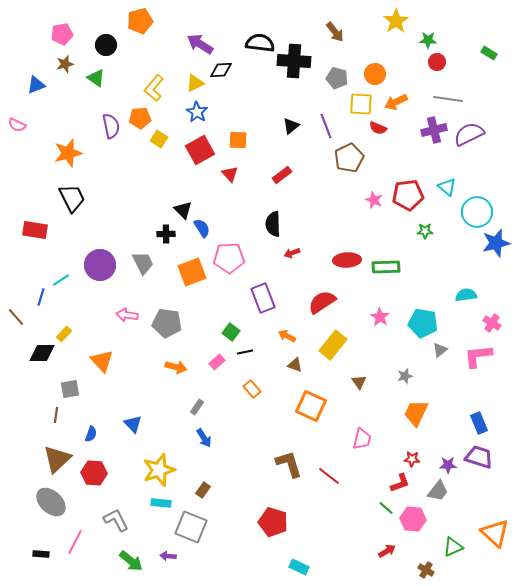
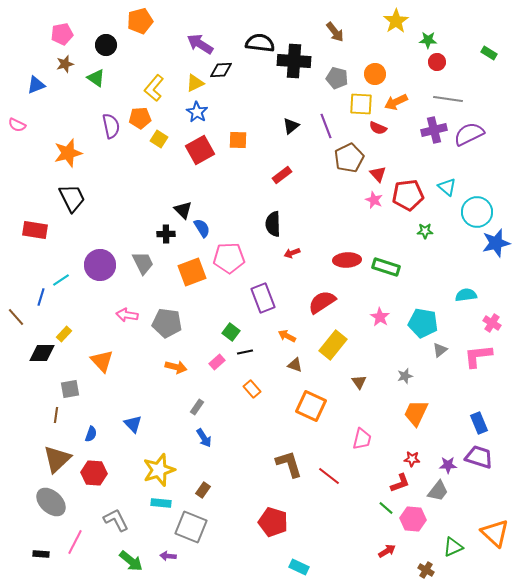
red triangle at (230, 174): moved 148 px right
green rectangle at (386, 267): rotated 20 degrees clockwise
